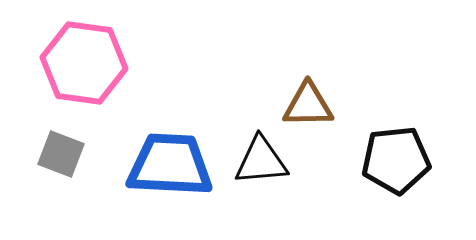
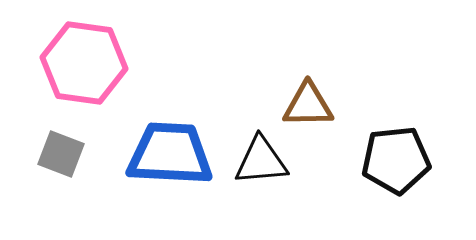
blue trapezoid: moved 11 px up
